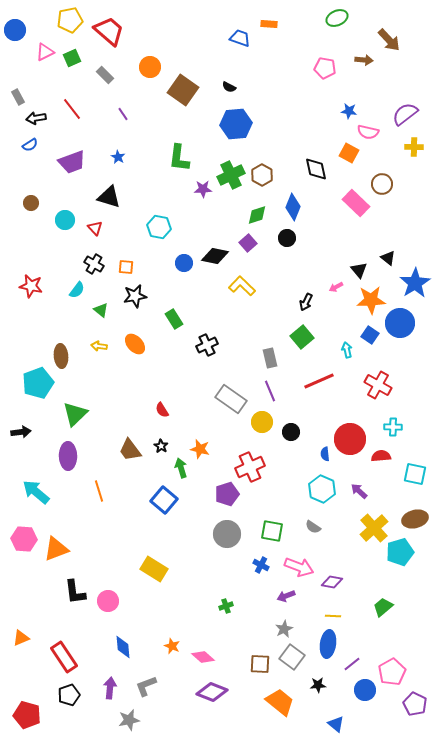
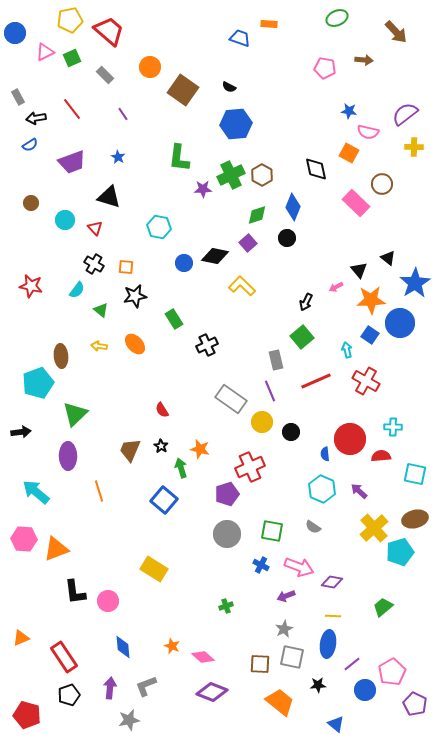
blue circle at (15, 30): moved 3 px down
brown arrow at (389, 40): moved 7 px right, 8 px up
gray rectangle at (270, 358): moved 6 px right, 2 px down
red line at (319, 381): moved 3 px left
red cross at (378, 385): moved 12 px left, 4 px up
brown trapezoid at (130, 450): rotated 60 degrees clockwise
gray square at (292, 657): rotated 25 degrees counterclockwise
